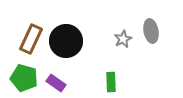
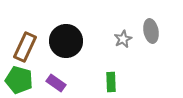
brown rectangle: moved 6 px left, 8 px down
green pentagon: moved 5 px left, 2 px down
